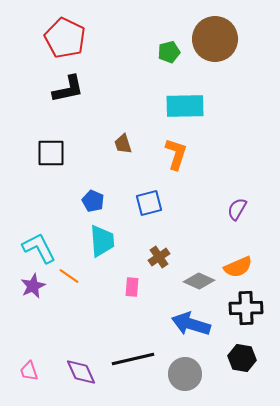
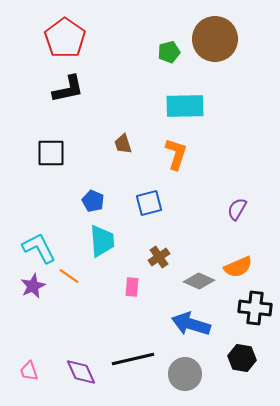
red pentagon: rotated 9 degrees clockwise
black cross: moved 9 px right; rotated 8 degrees clockwise
